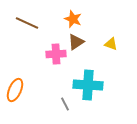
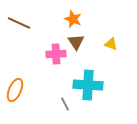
brown line: moved 8 px left
brown triangle: rotated 30 degrees counterclockwise
